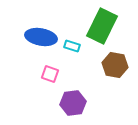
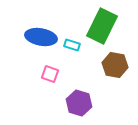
cyan rectangle: moved 1 px up
purple hexagon: moved 6 px right; rotated 25 degrees clockwise
